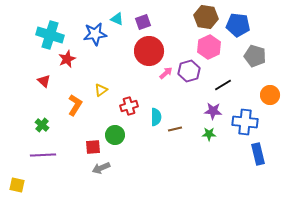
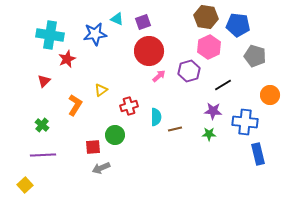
cyan cross: rotated 8 degrees counterclockwise
pink arrow: moved 7 px left, 3 px down
red triangle: rotated 32 degrees clockwise
yellow square: moved 8 px right; rotated 35 degrees clockwise
